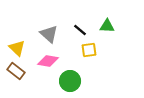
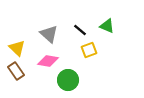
green triangle: rotated 21 degrees clockwise
yellow square: rotated 14 degrees counterclockwise
brown rectangle: rotated 18 degrees clockwise
green circle: moved 2 px left, 1 px up
